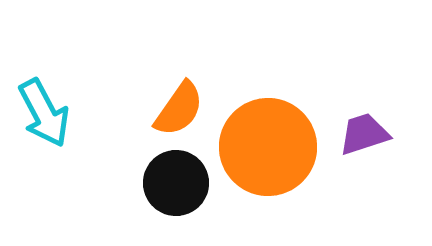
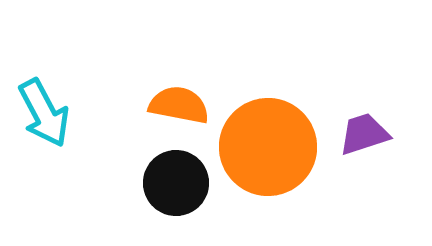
orange semicircle: moved 4 px up; rotated 114 degrees counterclockwise
